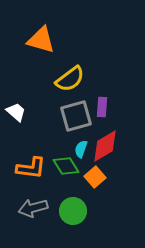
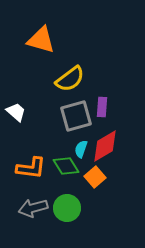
green circle: moved 6 px left, 3 px up
